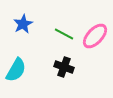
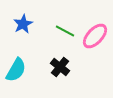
green line: moved 1 px right, 3 px up
black cross: moved 4 px left; rotated 18 degrees clockwise
